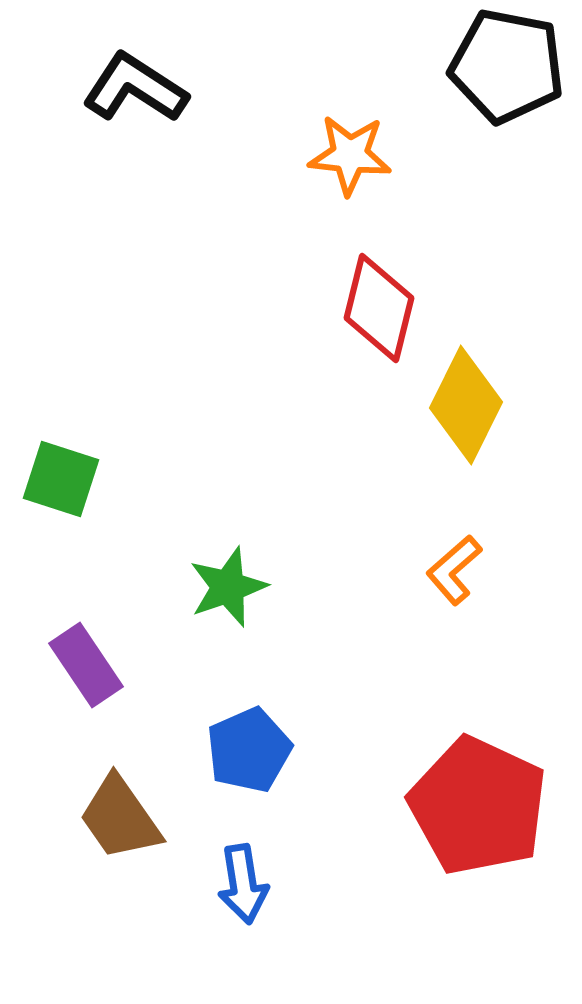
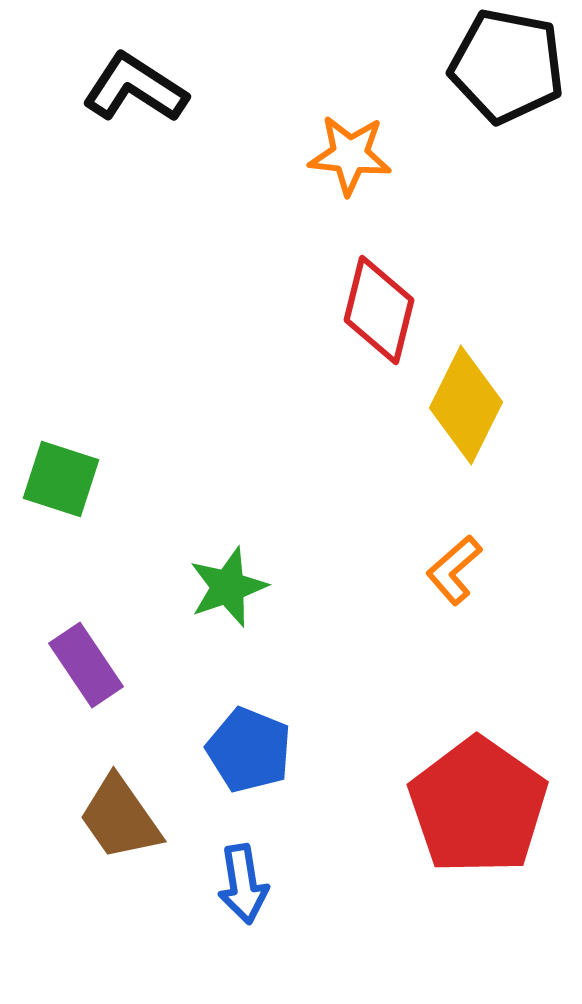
red diamond: moved 2 px down
blue pentagon: rotated 26 degrees counterclockwise
red pentagon: rotated 10 degrees clockwise
